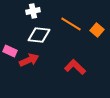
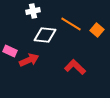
white diamond: moved 6 px right
